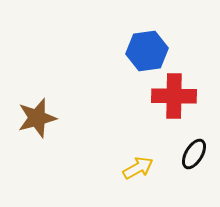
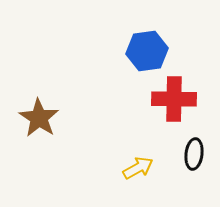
red cross: moved 3 px down
brown star: moved 2 px right; rotated 24 degrees counterclockwise
black ellipse: rotated 24 degrees counterclockwise
